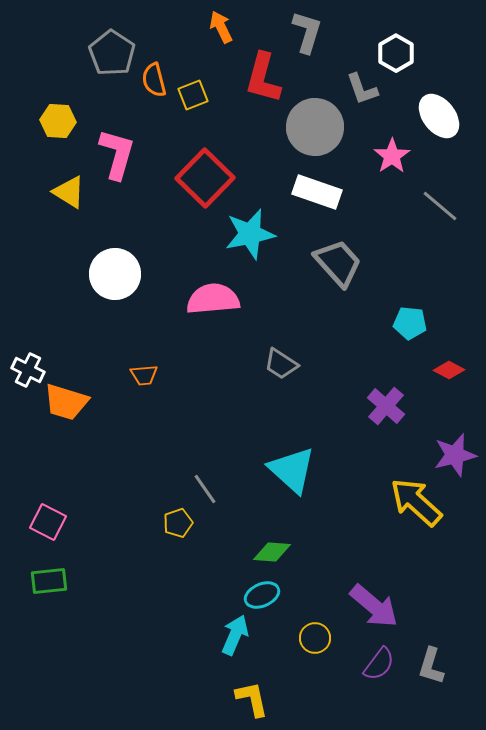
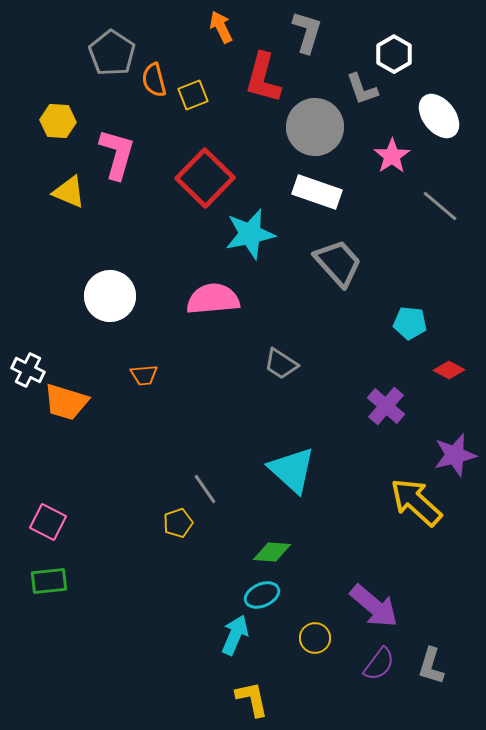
white hexagon at (396, 53): moved 2 px left, 1 px down
yellow triangle at (69, 192): rotated 9 degrees counterclockwise
white circle at (115, 274): moved 5 px left, 22 px down
